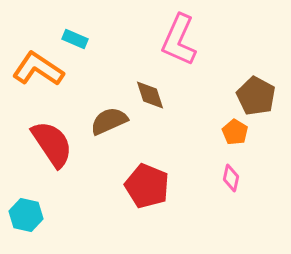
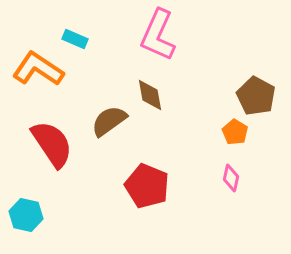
pink L-shape: moved 21 px left, 5 px up
brown diamond: rotated 8 degrees clockwise
brown semicircle: rotated 12 degrees counterclockwise
